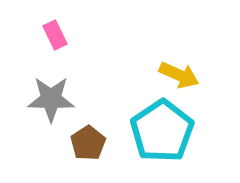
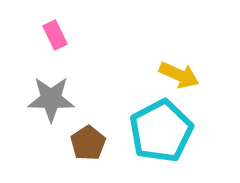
cyan pentagon: moved 1 px left; rotated 6 degrees clockwise
